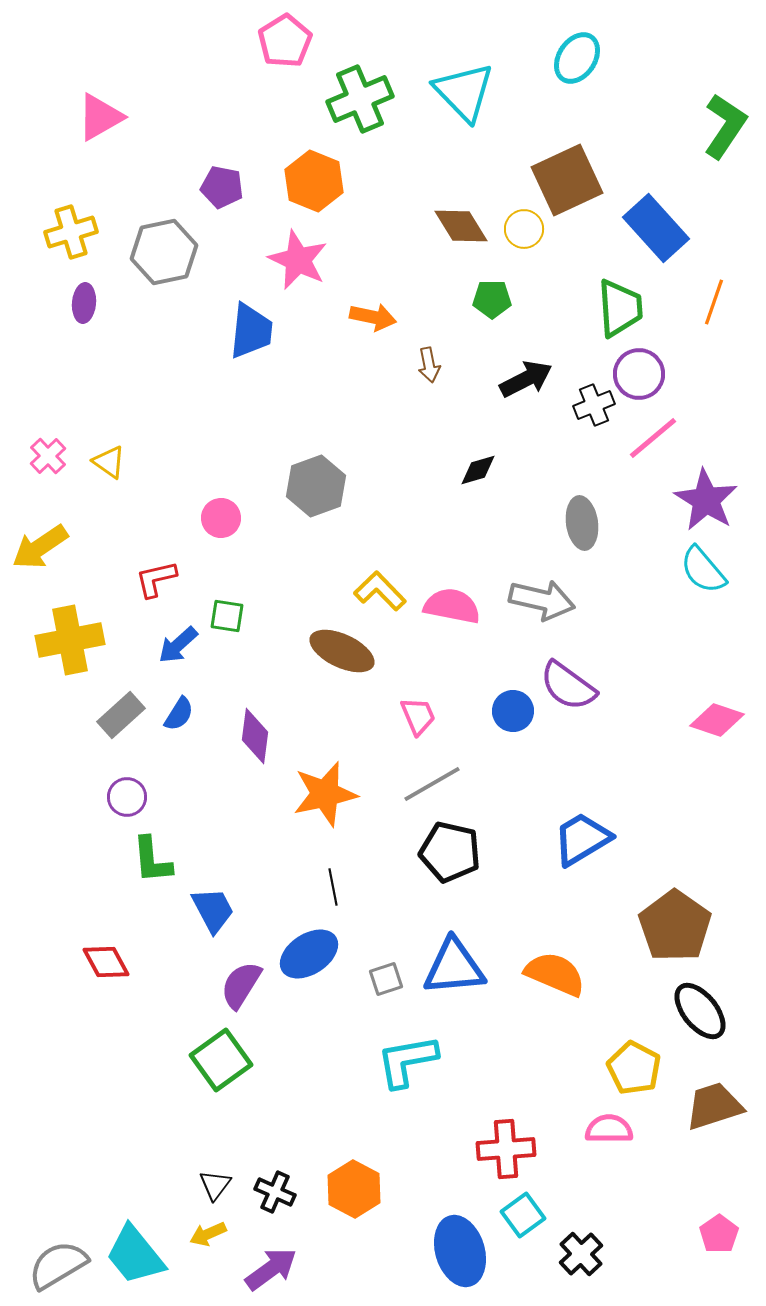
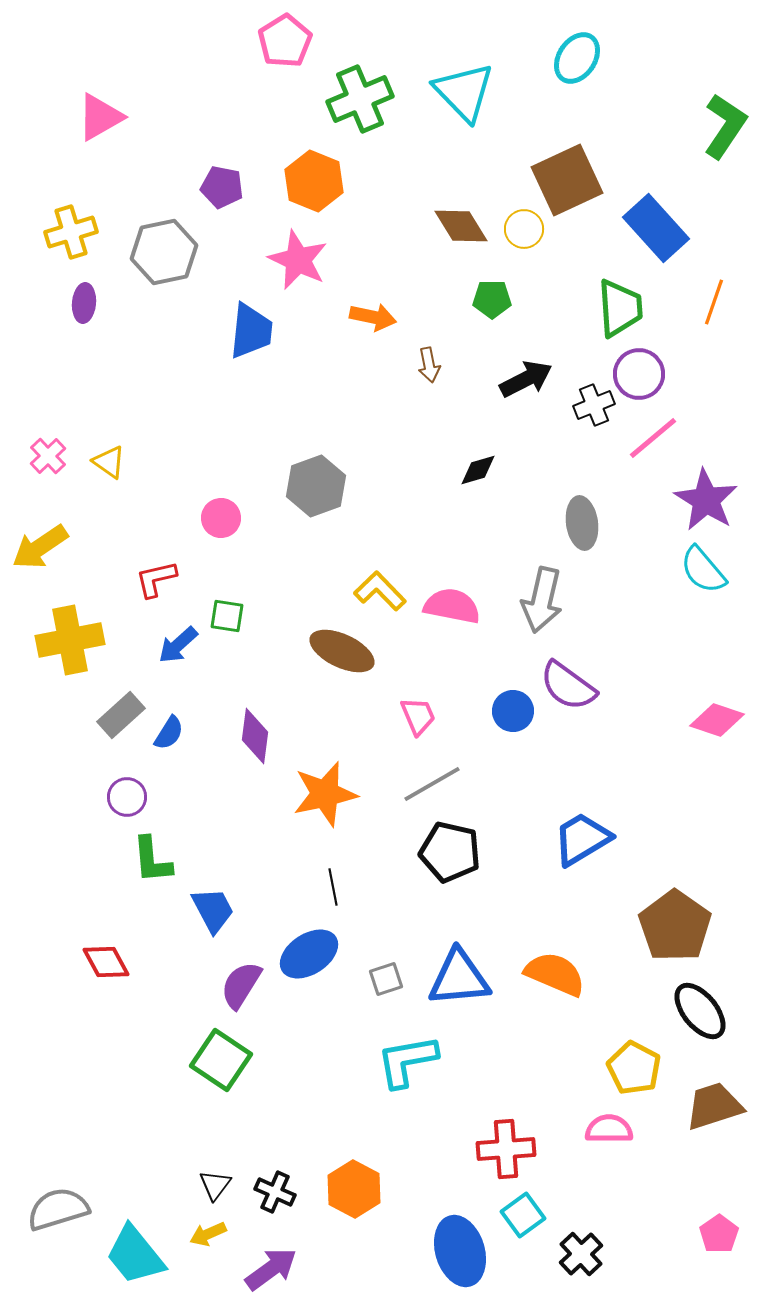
gray arrow at (542, 600): rotated 90 degrees clockwise
blue semicircle at (179, 714): moved 10 px left, 19 px down
blue triangle at (454, 967): moved 5 px right, 11 px down
green square at (221, 1060): rotated 20 degrees counterclockwise
gray semicircle at (58, 1265): moved 56 px up; rotated 14 degrees clockwise
